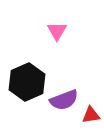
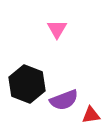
pink triangle: moved 2 px up
black hexagon: moved 2 px down; rotated 15 degrees counterclockwise
